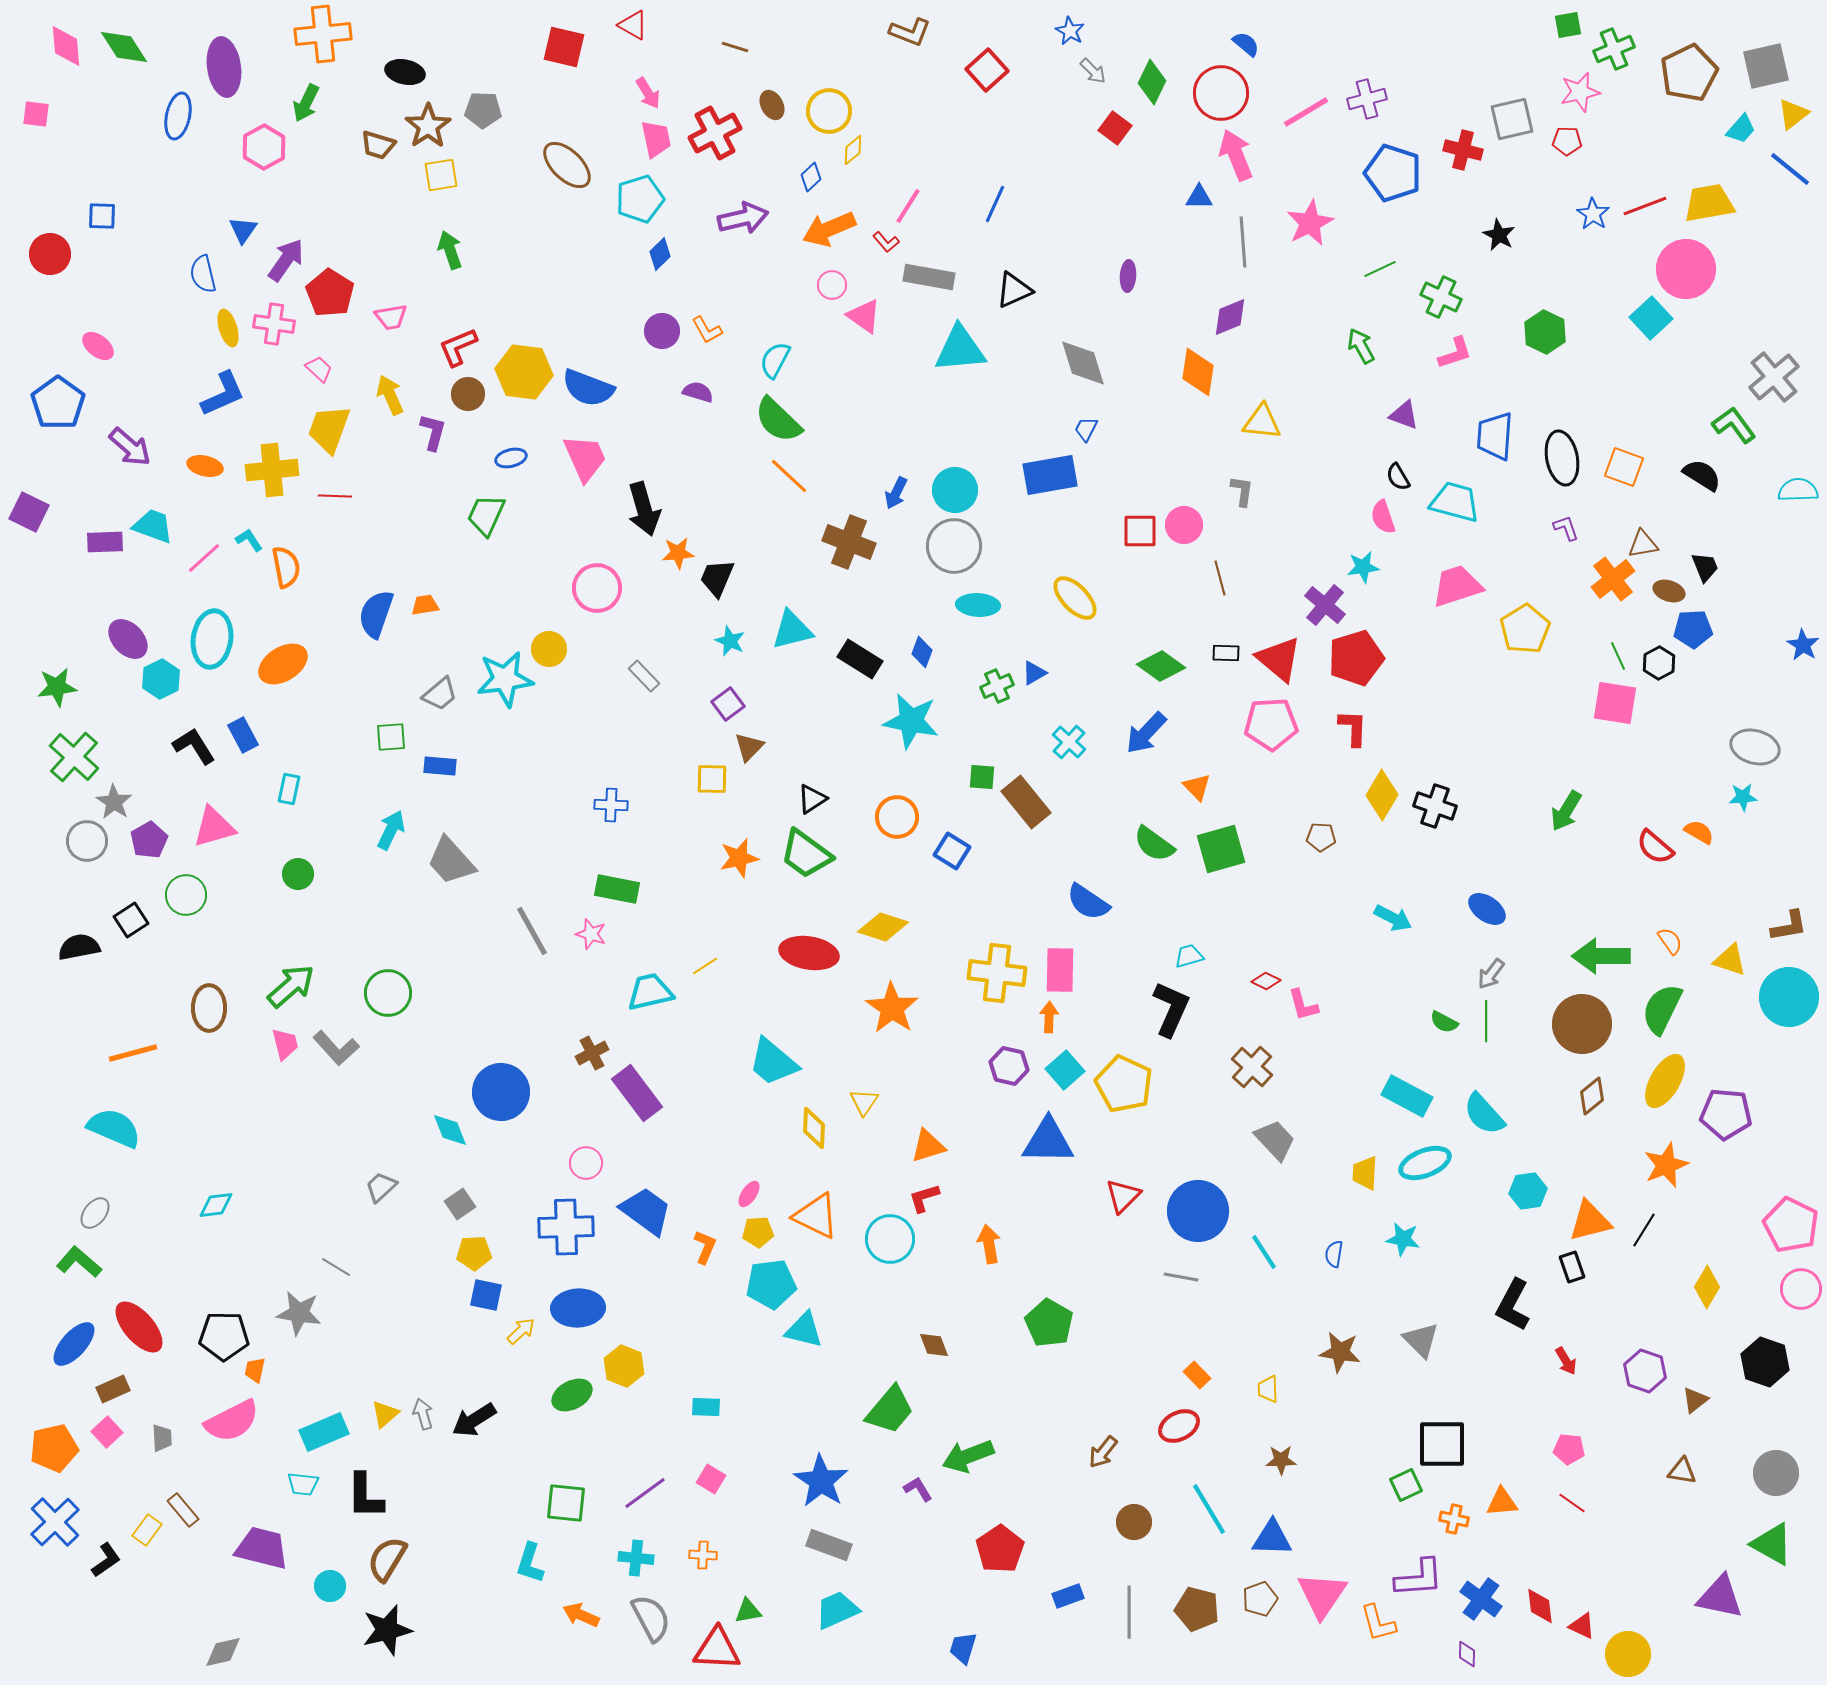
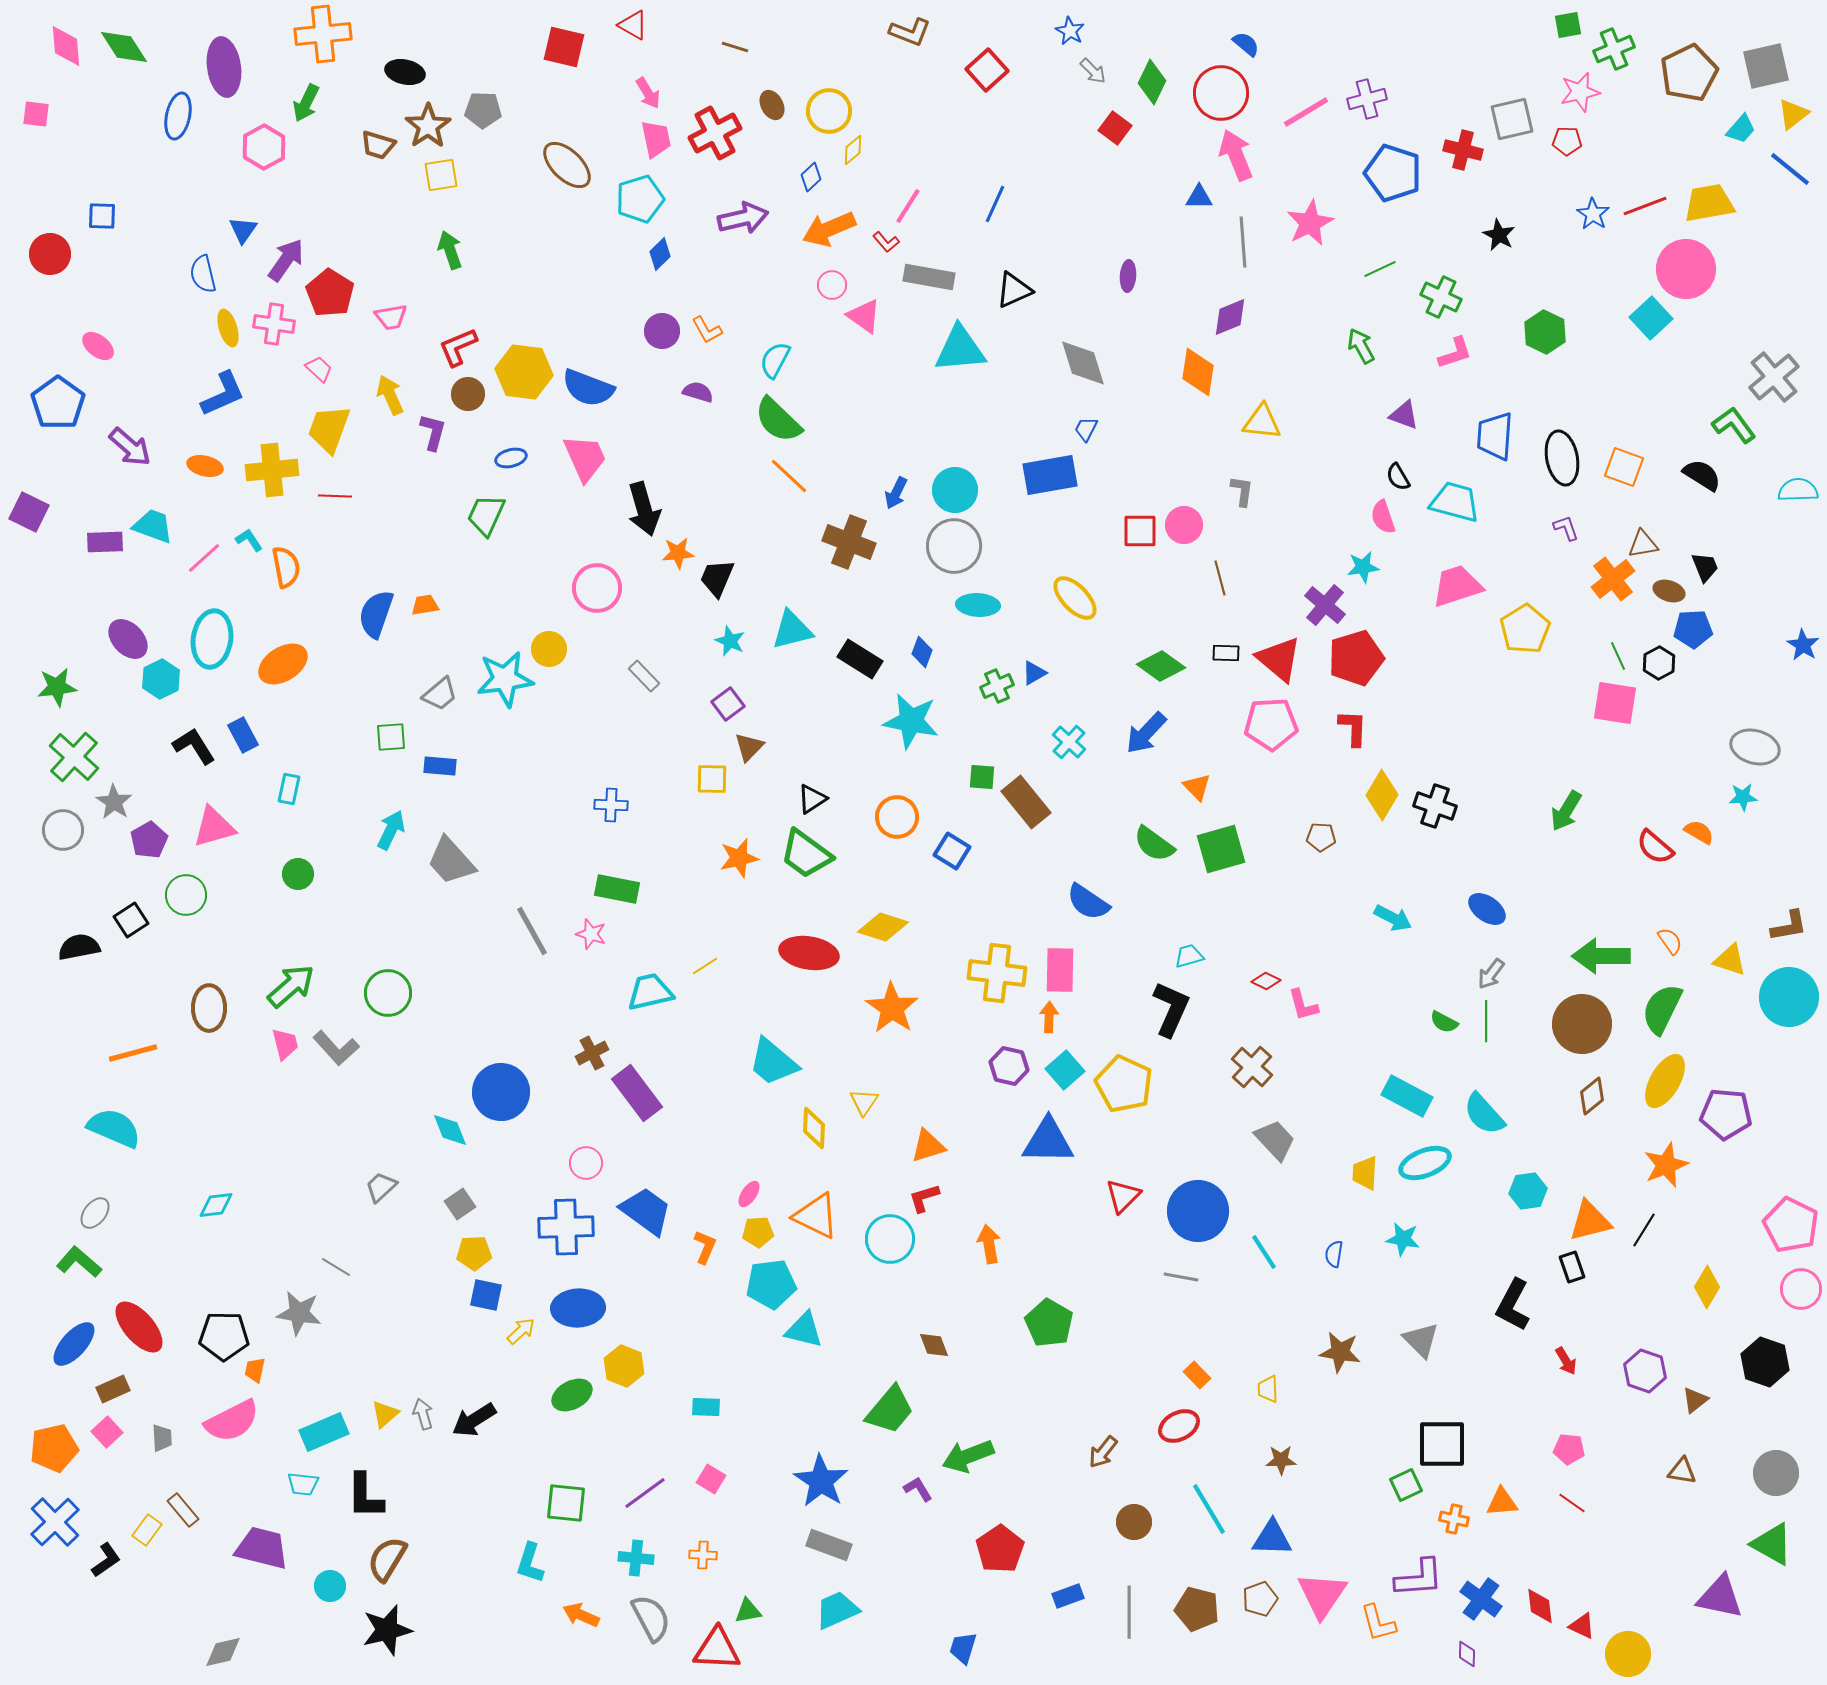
gray circle at (87, 841): moved 24 px left, 11 px up
